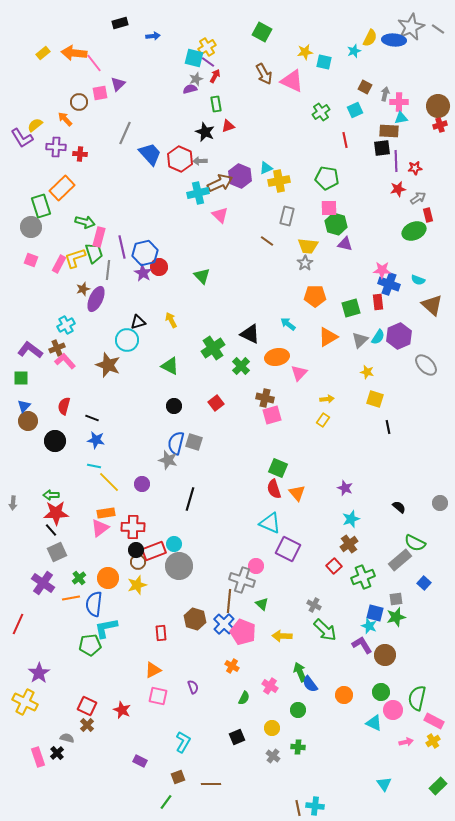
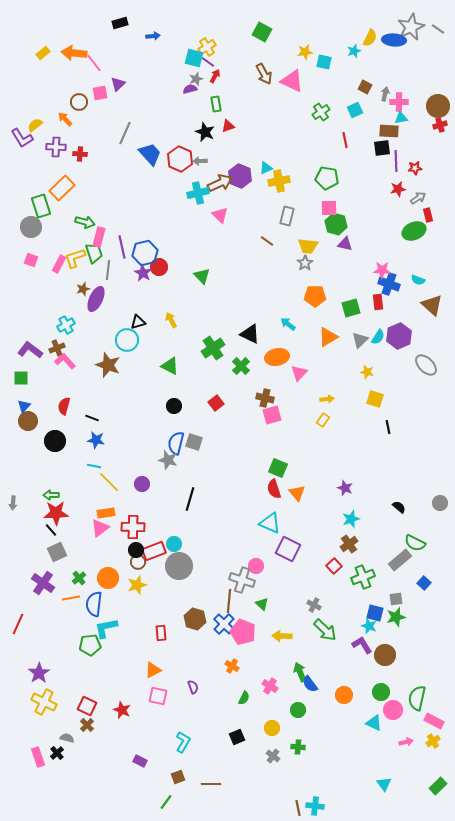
yellow cross at (25, 702): moved 19 px right
